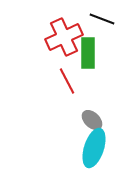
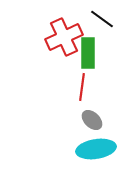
black line: rotated 15 degrees clockwise
red line: moved 15 px right, 6 px down; rotated 36 degrees clockwise
cyan ellipse: moved 2 px right, 1 px down; rotated 63 degrees clockwise
